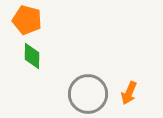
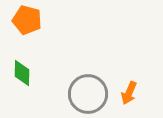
green diamond: moved 10 px left, 17 px down
